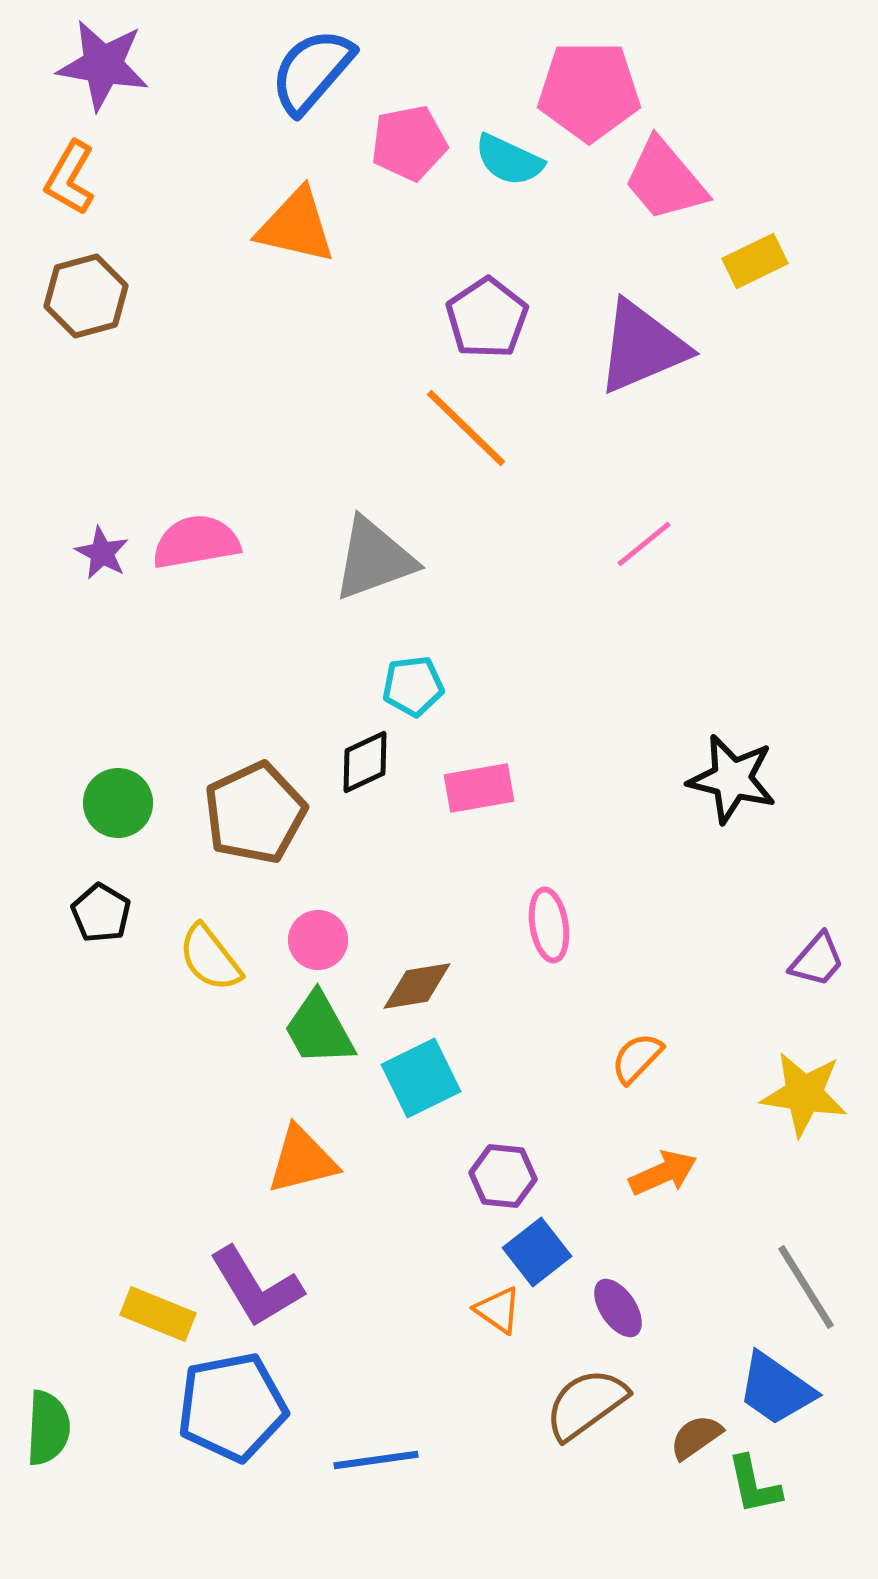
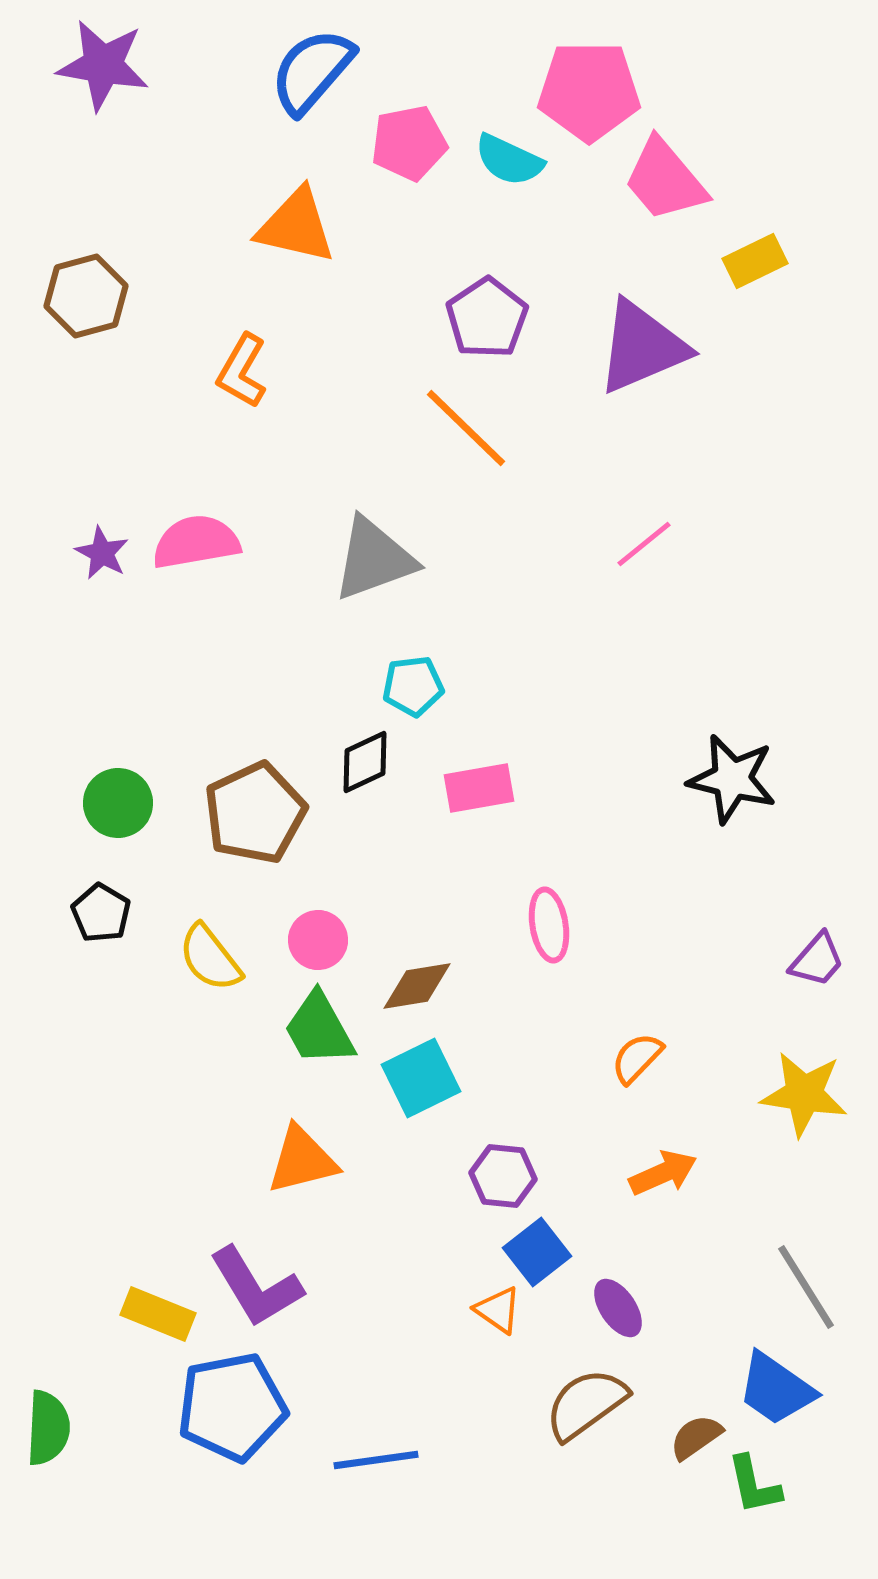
orange L-shape at (70, 178): moved 172 px right, 193 px down
